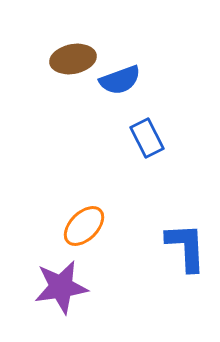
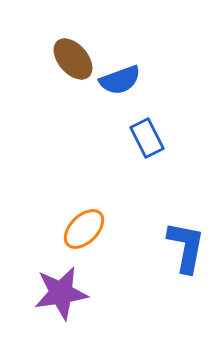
brown ellipse: rotated 60 degrees clockwise
orange ellipse: moved 3 px down
blue L-shape: rotated 14 degrees clockwise
purple star: moved 6 px down
